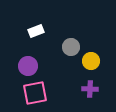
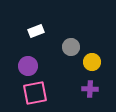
yellow circle: moved 1 px right, 1 px down
